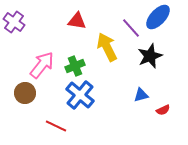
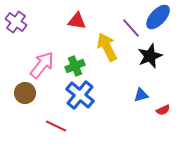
purple cross: moved 2 px right
